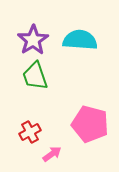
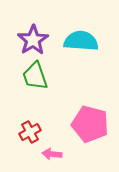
cyan semicircle: moved 1 px right, 1 px down
pink arrow: rotated 138 degrees counterclockwise
